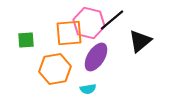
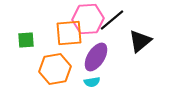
pink hexagon: moved 1 px left, 4 px up; rotated 16 degrees counterclockwise
cyan semicircle: moved 4 px right, 7 px up
